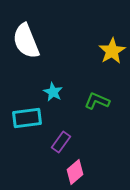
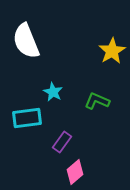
purple rectangle: moved 1 px right
